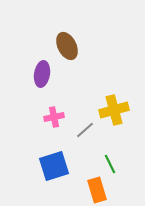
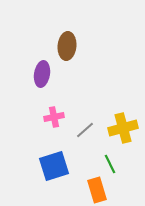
brown ellipse: rotated 32 degrees clockwise
yellow cross: moved 9 px right, 18 px down
